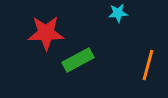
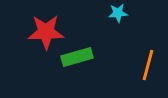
red star: moved 1 px up
green rectangle: moved 1 px left, 3 px up; rotated 12 degrees clockwise
